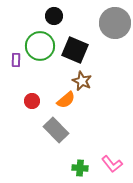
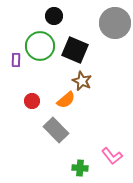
pink L-shape: moved 8 px up
